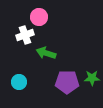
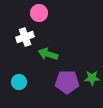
pink circle: moved 4 px up
white cross: moved 2 px down
green arrow: moved 2 px right, 1 px down
